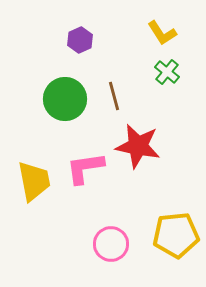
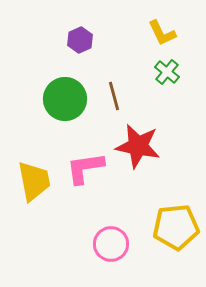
yellow L-shape: rotated 8 degrees clockwise
yellow pentagon: moved 8 px up
